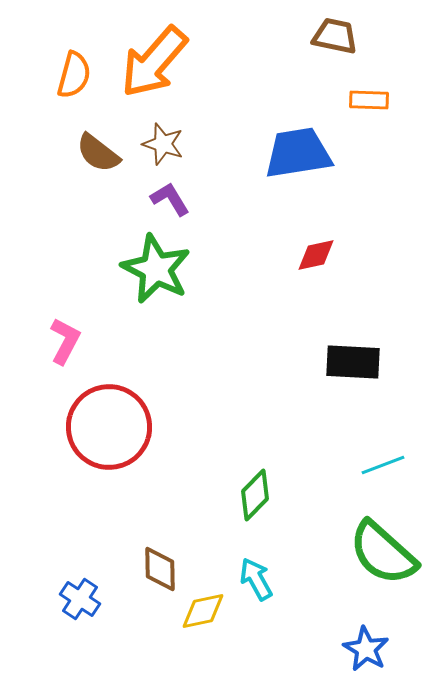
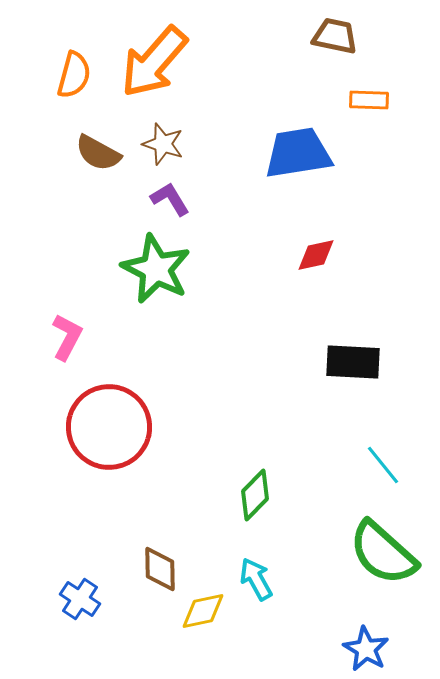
brown semicircle: rotated 9 degrees counterclockwise
pink L-shape: moved 2 px right, 4 px up
cyan line: rotated 72 degrees clockwise
